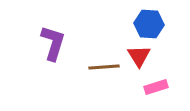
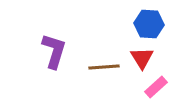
purple L-shape: moved 1 px right, 8 px down
red triangle: moved 3 px right, 2 px down
pink rectangle: rotated 25 degrees counterclockwise
